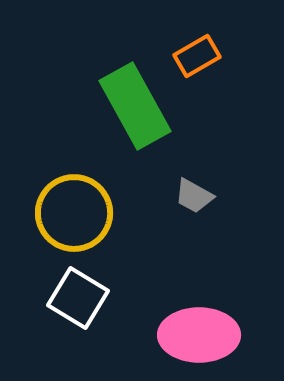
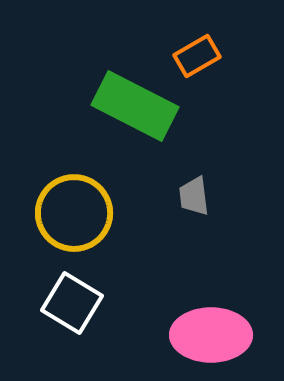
green rectangle: rotated 34 degrees counterclockwise
gray trapezoid: rotated 54 degrees clockwise
white square: moved 6 px left, 5 px down
pink ellipse: moved 12 px right
